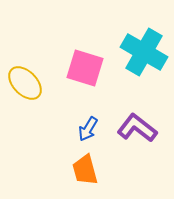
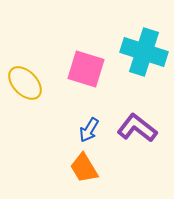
cyan cross: rotated 12 degrees counterclockwise
pink square: moved 1 px right, 1 px down
blue arrow: moved 1 px right, 1 px down
orange trapezoid: moved 1 px left, 2 px up; rotated 16 degrees counterclockwise
